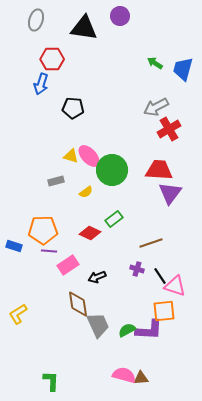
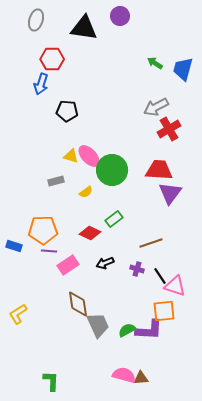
black pentagon: moved 6 px left, 3 px down
black arrow: moved 8 px right, 14 px up
